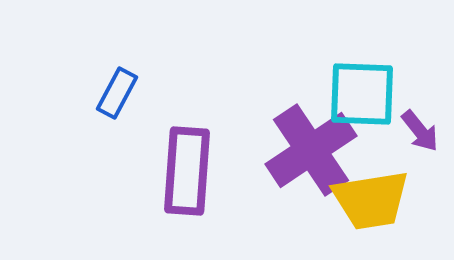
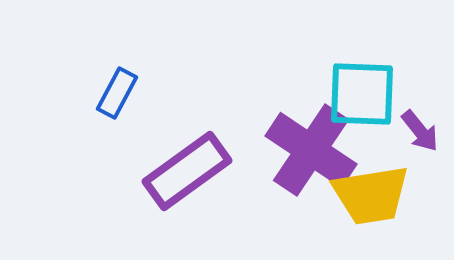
purple cross: rotated 22 degrees counterclockwise
purple rectangle: rotated 50 degrees clockwise
yellow trapezoid: moved 5 px up
